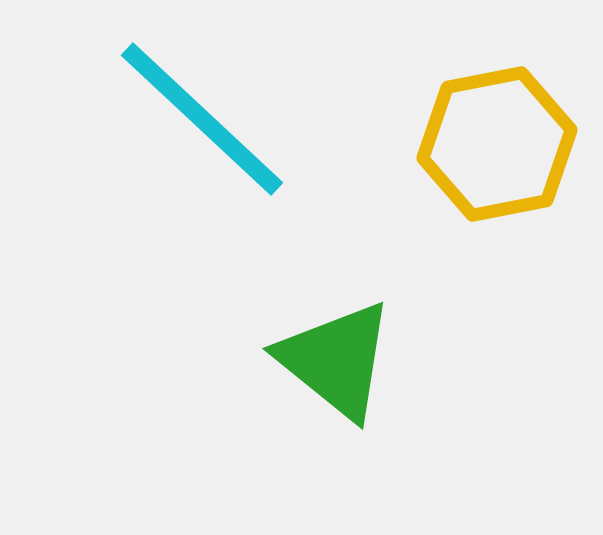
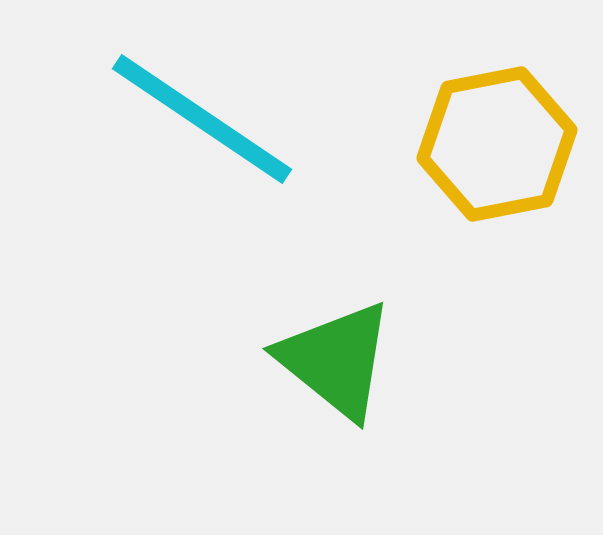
cyan line: rotated 9 degrees counterclockwise
